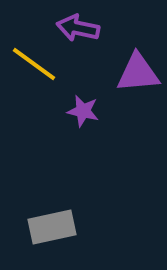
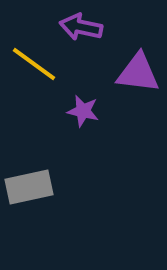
purple arrow: moved 3 px right, 1 px up
purple triangle: rotated 12 degrees clockwise
gray rectangle: moved 23 px left, 40 px up
